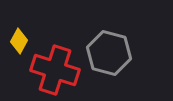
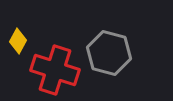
yellow diamond: moved 1 px left
